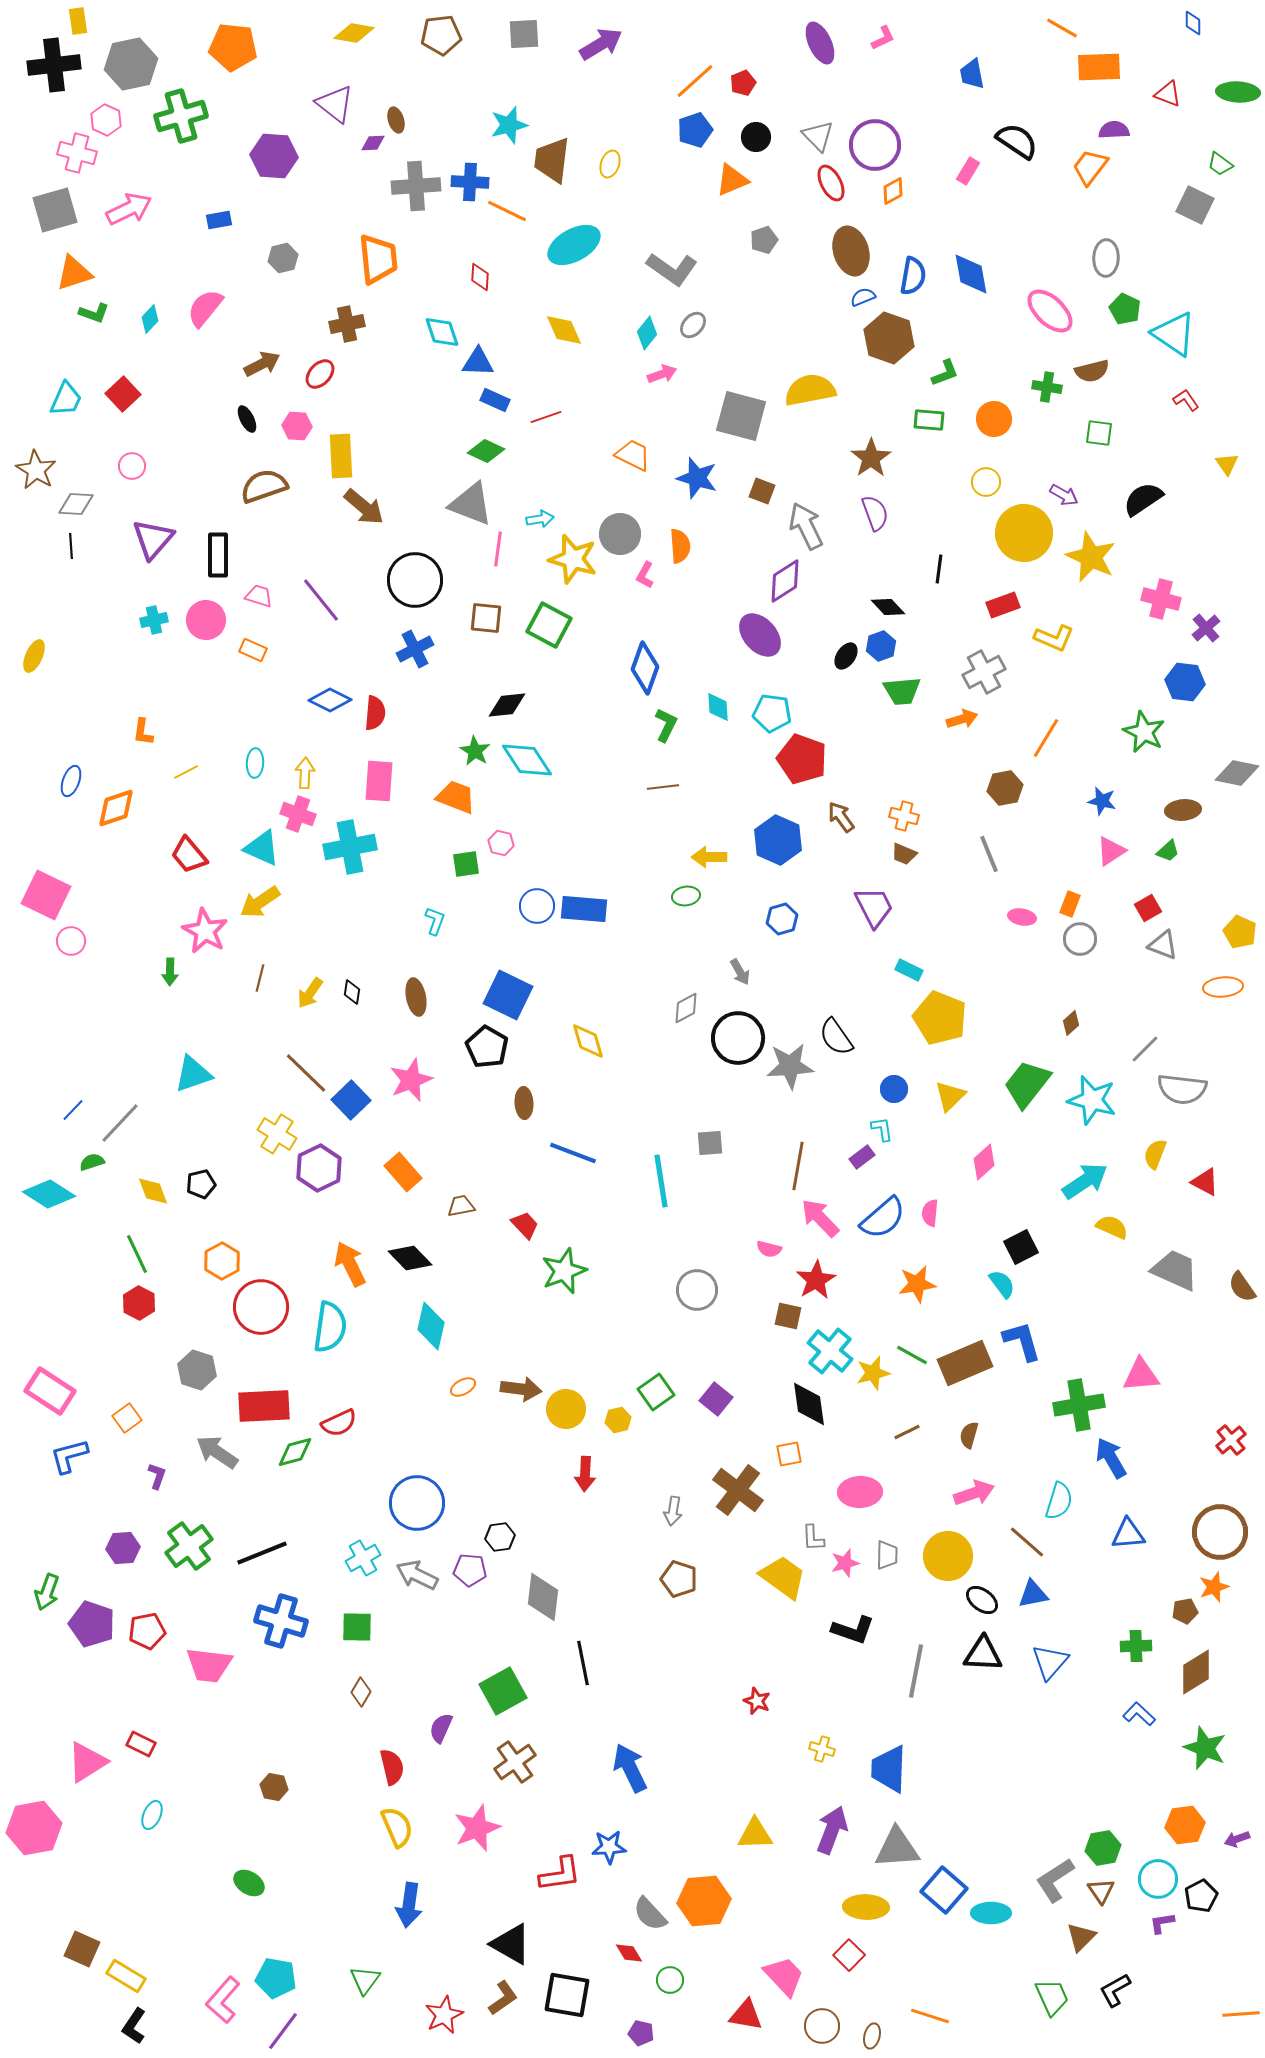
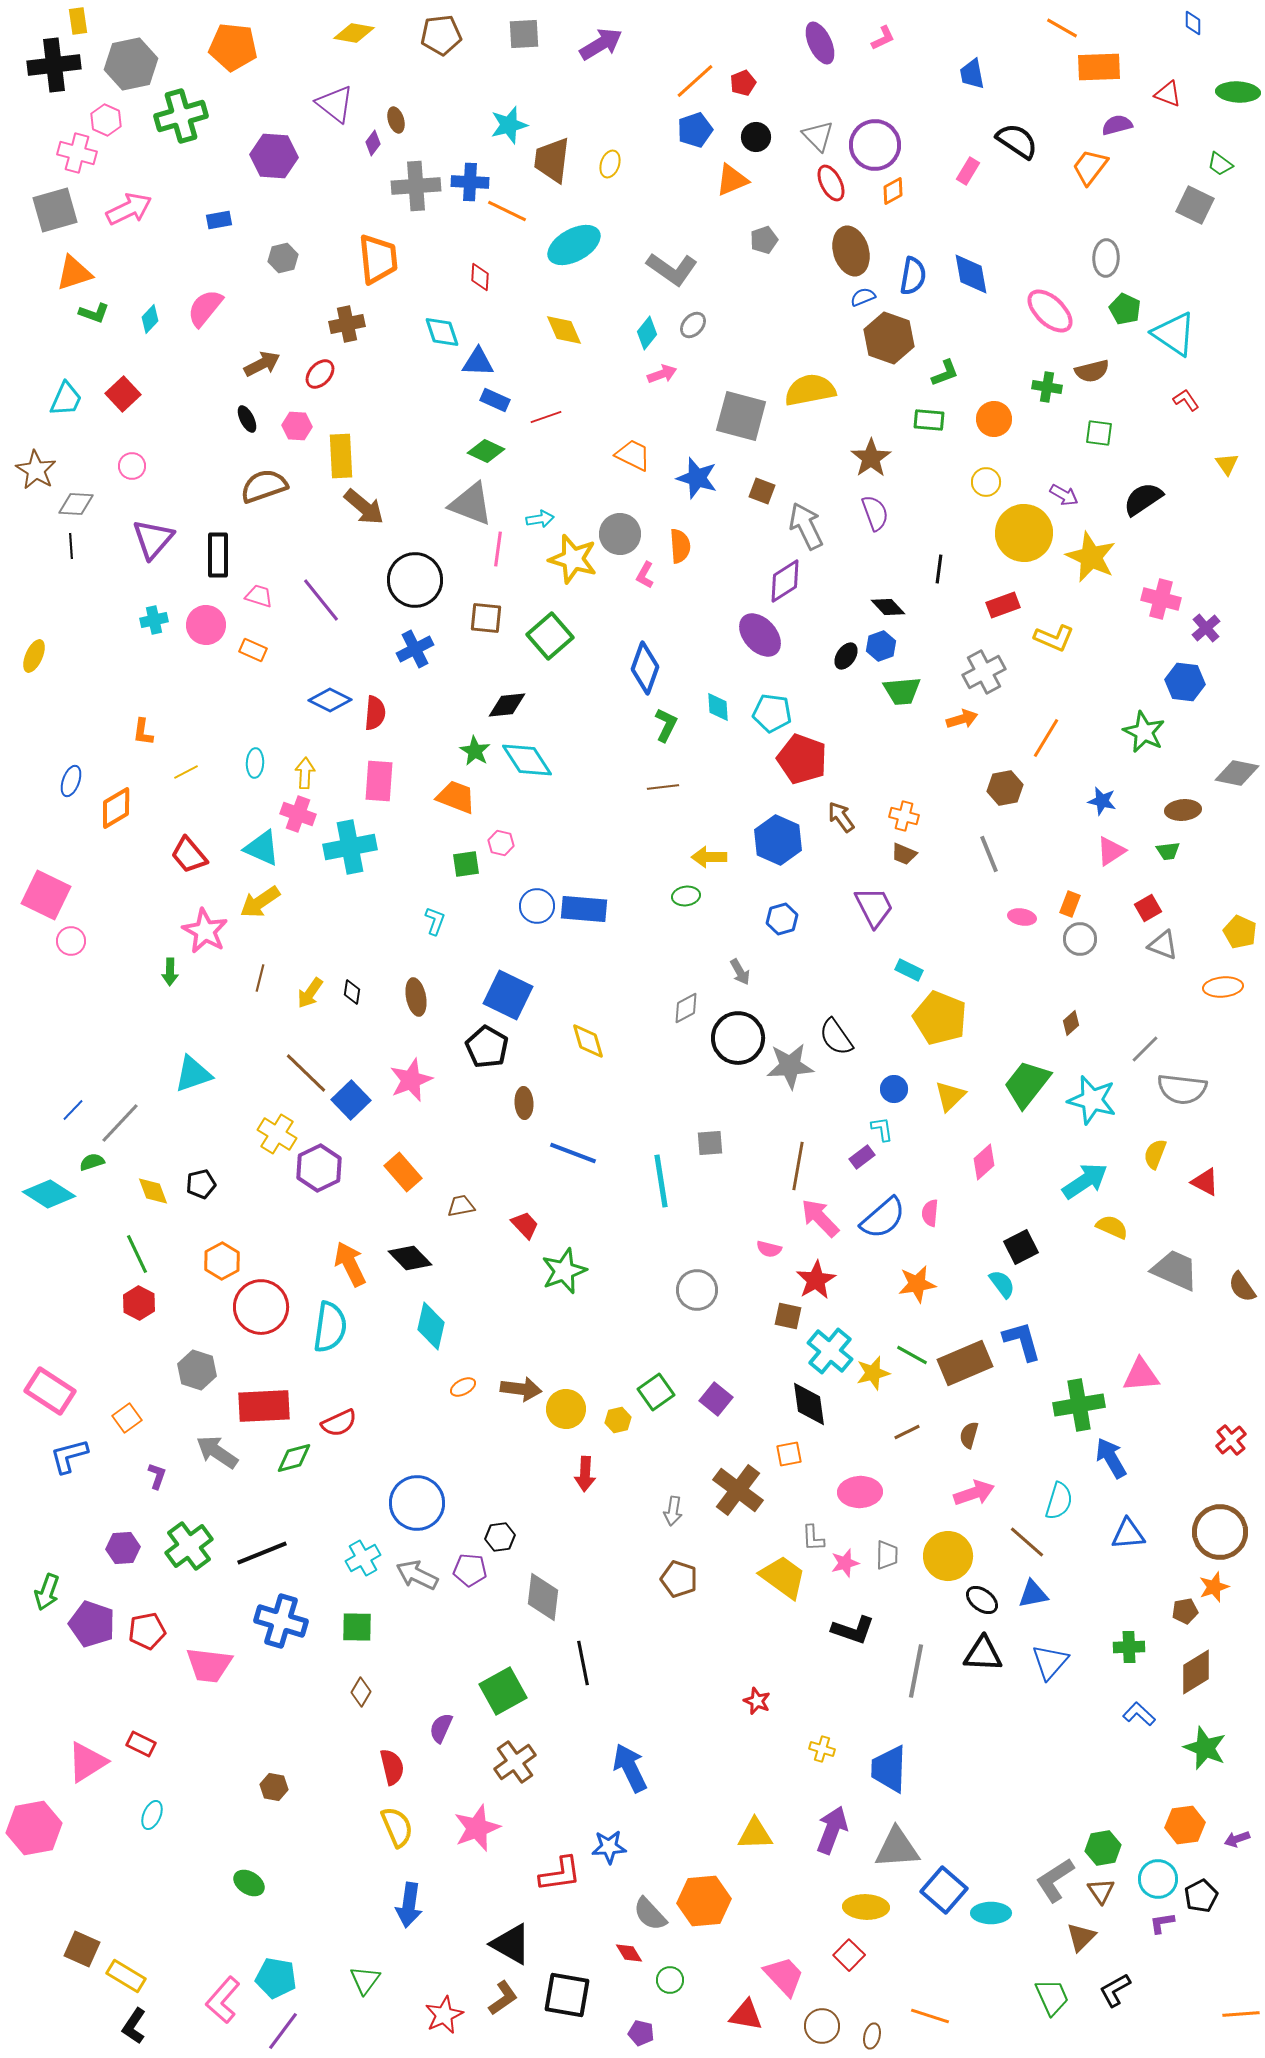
purple semicircle at (1114, 130): moved 3 px right, 5 px up; rotated 12 degrees counterclockwise
purple diamond at (373, 143): rotated 50 degrees counterclockwise
pink circle at (206, 620): moved 5 px down
green square at (549, 625): moved 1 px right, 11 px down; rotated 21 degrees clockwise
orange diamond at (116, 808): rotated 12 degrees counterclockwise
green trapezoid at (1168, 851): rotated 35 degrees clockwise
green diamond at (295, 1452): moved 1 px left, 6 px down
green cross at (1136, 1646): moved 7 px left, 1 px down
